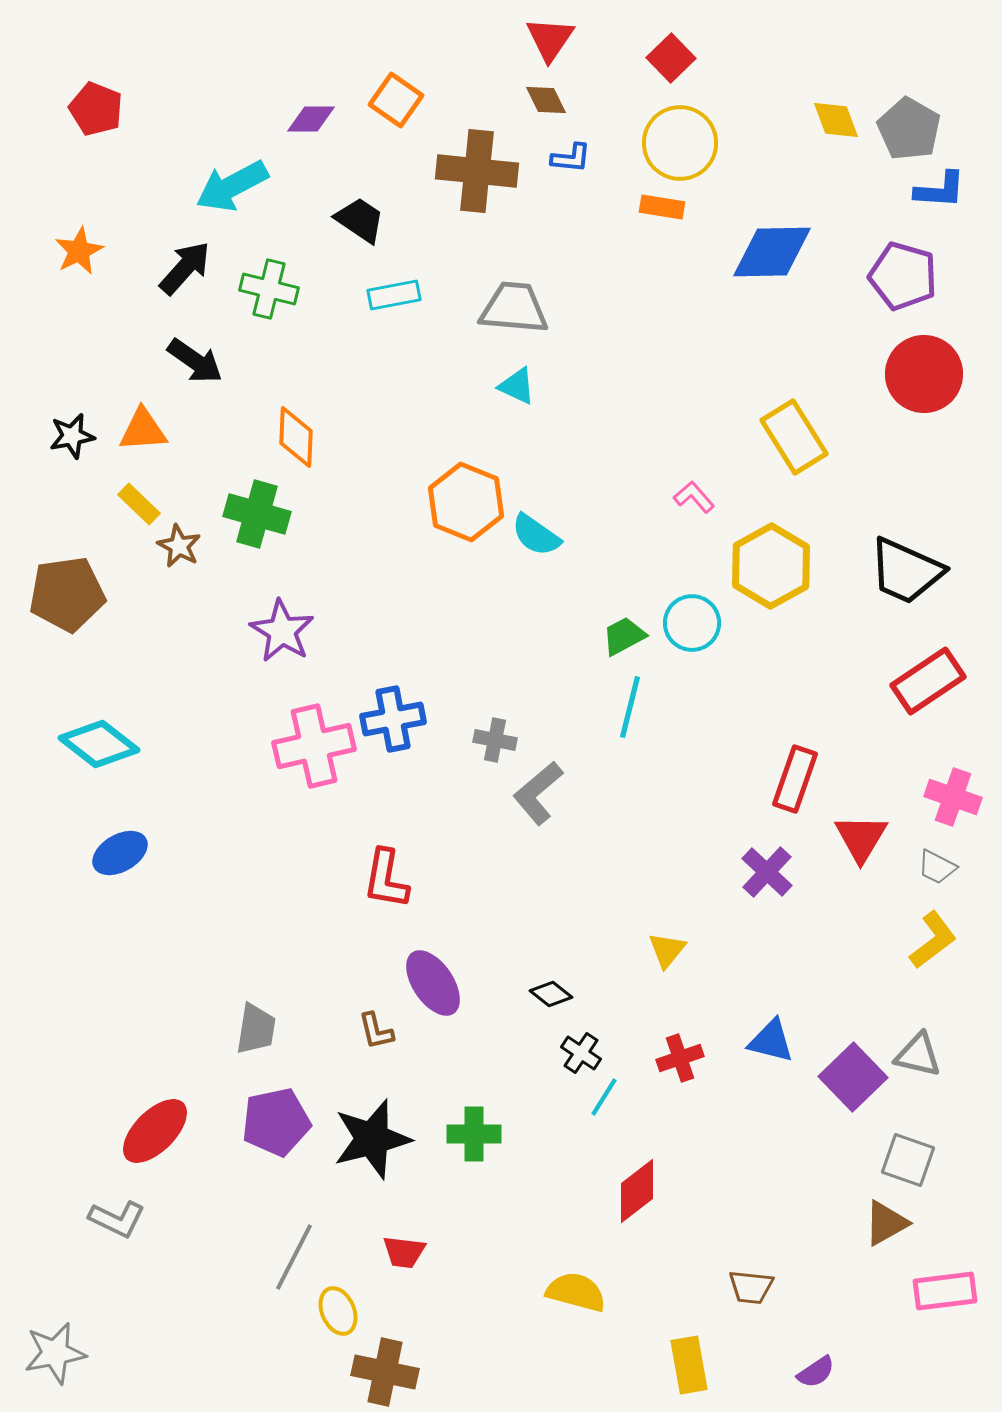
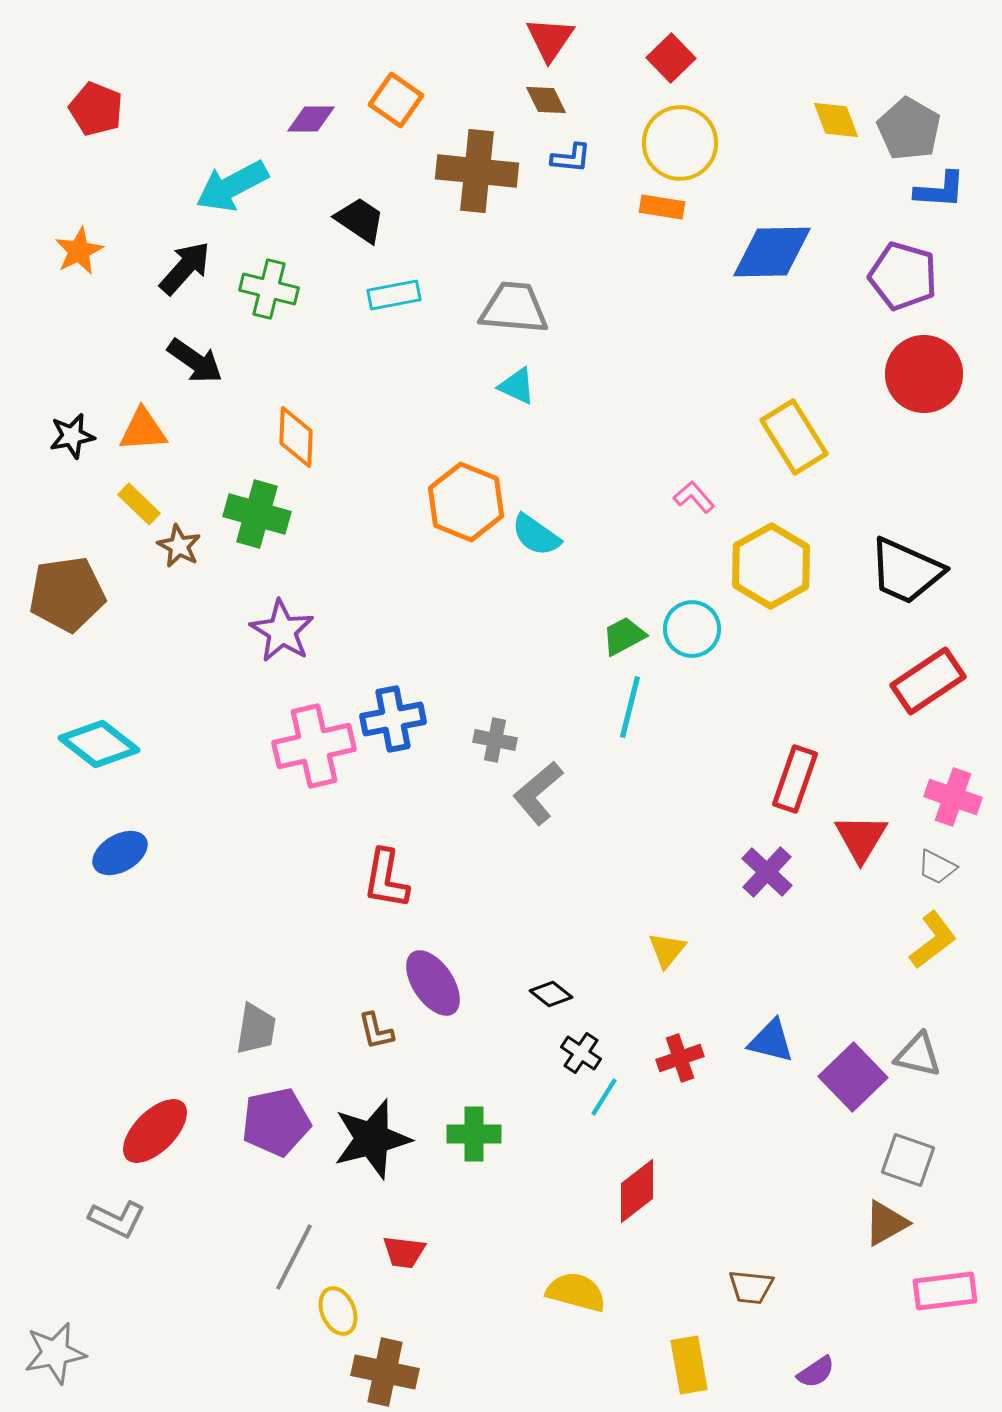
cyan circle at (692, 623): moved 6 px down
